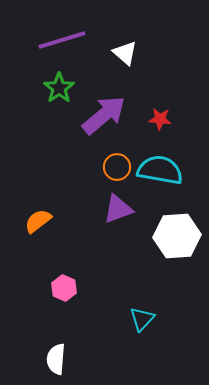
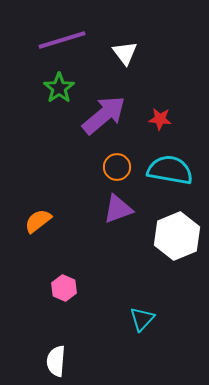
white triangle: rotated 12 degrees clockwise
cyan semicircle: moved 10 px right
white hexagon: rotated 18 degrees counterclockwise
white semicircle: moved 2 px down
